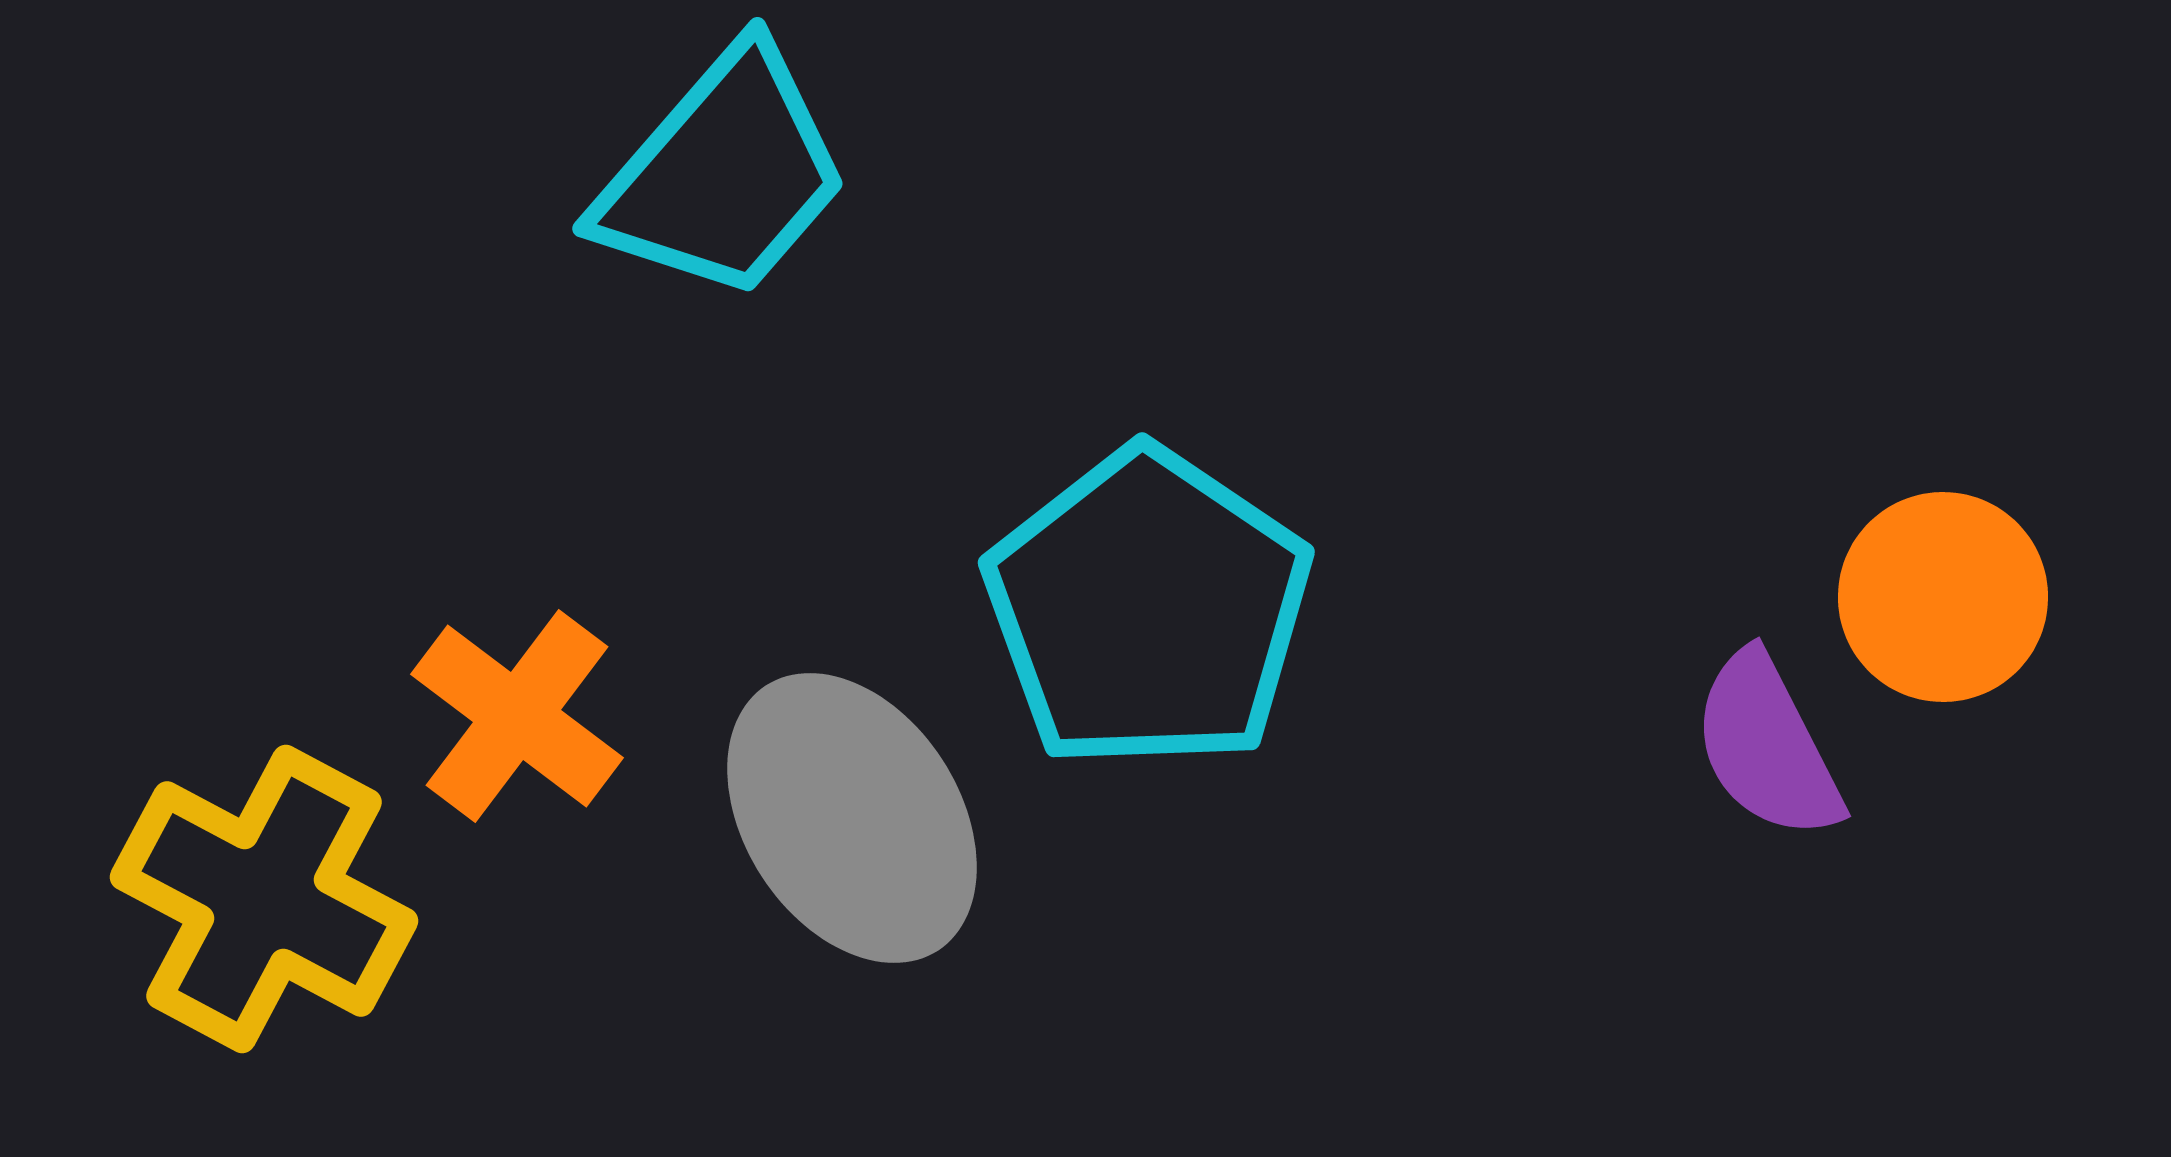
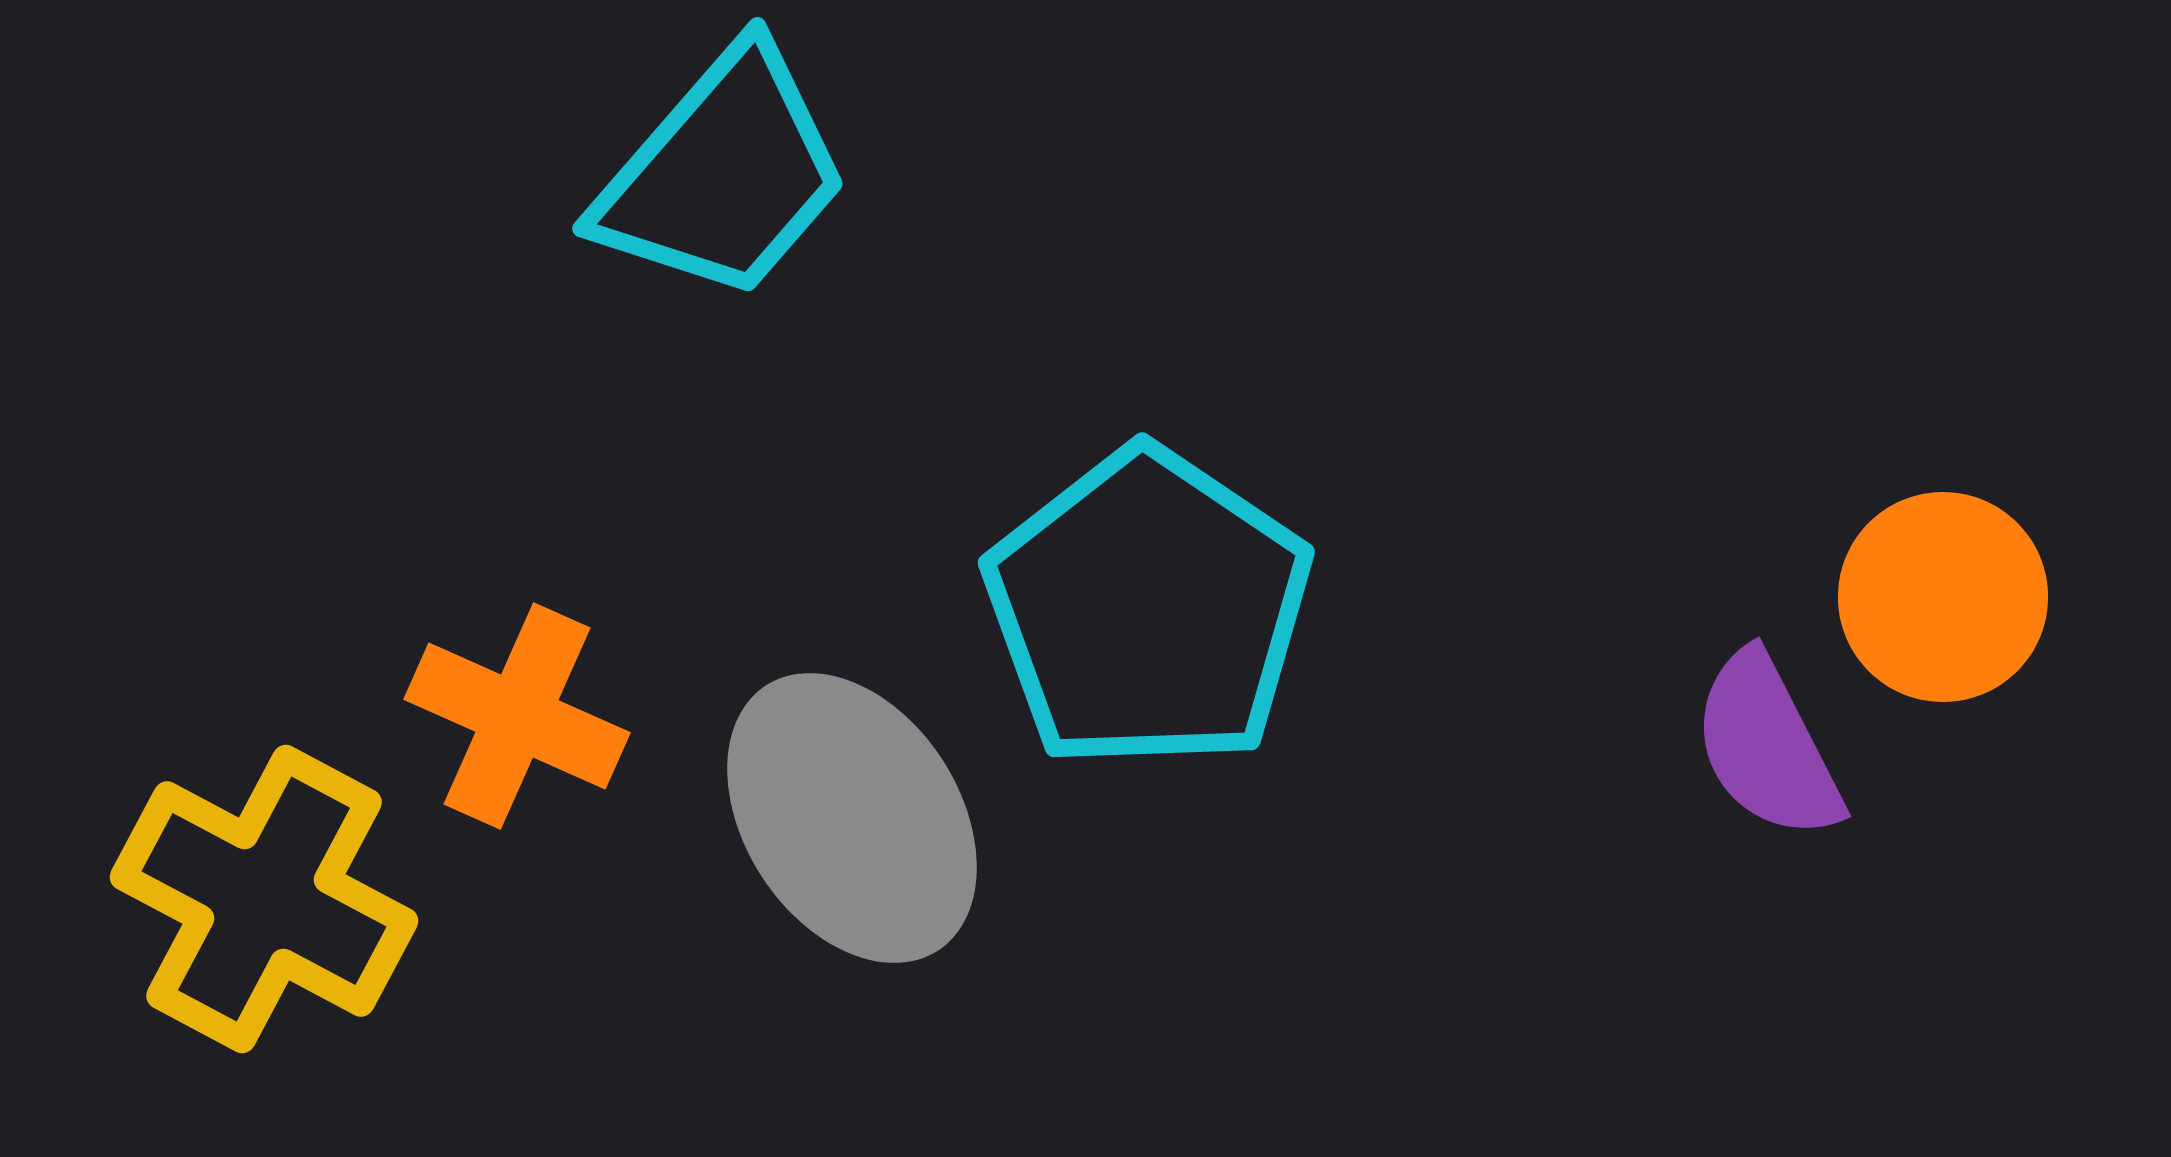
orange cross: rotated 13 degrees counterclockwise
